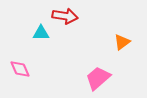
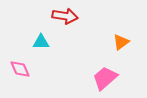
cyan triangle: moved 9 px down
orange triangle: moved 1 px left
pink trapezoid: moved 7 px right
